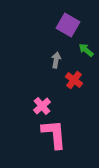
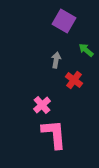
purple square: moved 4 px left, 4 px up
pink cross: moved 1 px up
